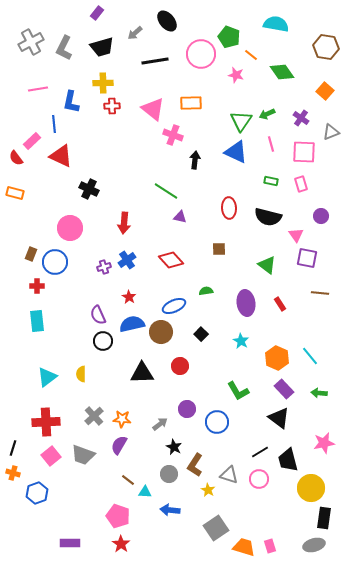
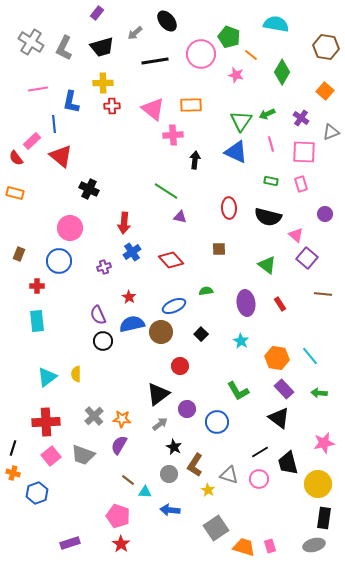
gray cross at (31, 42): rotated 30 degrees counterclockwise
green diamond at (282, 72): rotated 65 degrees clockwise
orange rectangle at (191, 103): moved 2 px down
pink cross at (173, 135): rotated 24 degrees counterclockwise
red triangle at (61, 156): rotated 15 degrees clockwise
purple circle at (321, 216): moved 4 px right, 2 px up
pink triangle at (296, 235): rotated 14 degrees counterclockwise
brown rectangle at (31, 254): moved 12 px left
purple square at (307, 258): rotated 30 degrees clockwise
blue cross at (127, 260): moved 5 px right, 8 px up
blue circle at (55, 262): moved 4 px right, 1 px up
brown line at (320, 293): moved 3 px right, 1 px down
orange hexagon at (277, 358): rotated 15 degrees counterclockwise
black triangle at (142, 373): moved 16 px right, 21 px down; rotated 35 degrees counterclockwise
yellow semicircle at (81, 374): moved 5 px left
black trapezoid at (288, 460): moved 3 px down
yellow circle at (311, 488): moved 7 px right, 4 px up
purple rectangle at (70, 543): rotated 18 degrees counterclockwise
